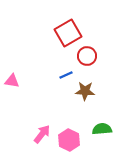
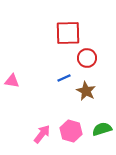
red square: rotated 28 degrees clockwise
red circle: moved 2 px down
blue line: moved 2 px left, 3 px down
brown star: moved 1 px right; rotated 24 degrees clockwise
green semicircle: rotated 12 degrees counterclockwise
pink hexagon: moved 2 px right, 9 px up; rotated 10 degrees counterclockwise
